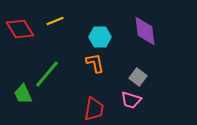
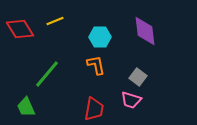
orange L-shape: moved 1 px right, 2 px down
green trapezoid: moved 3 px right, 13 px down
